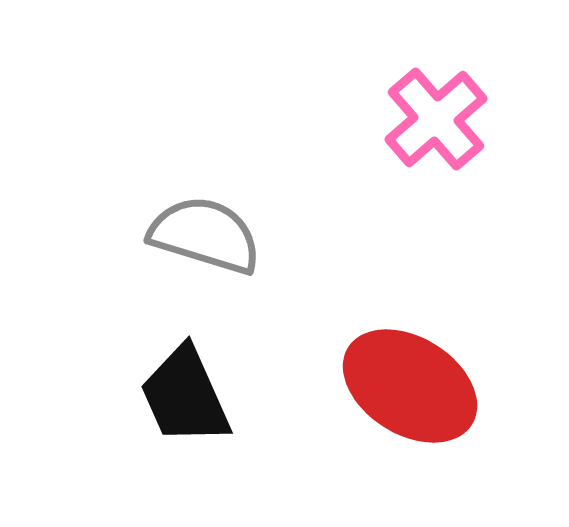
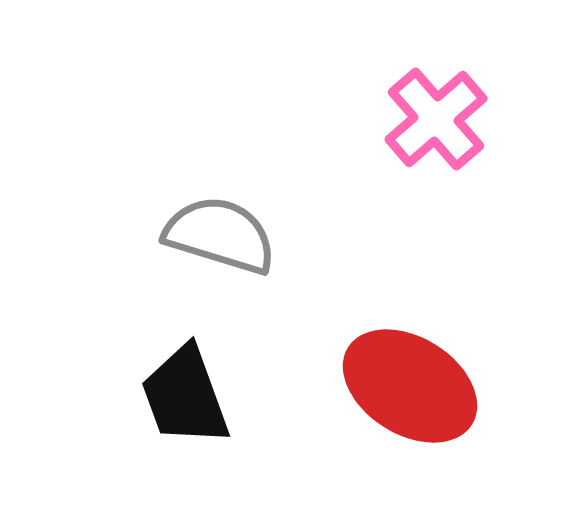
gray semicircle: moved 15 px right
black trapezoid: rotated 4 degrees clockwise
